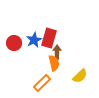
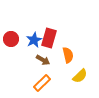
red circle: moved 3 px left, 4 px up
brown arrow: moved 14 px left, 8 px down; rotated 120 degrees clockwise
orange semicircle: moved 14 px right, 8 px up
